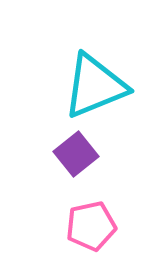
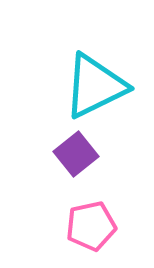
cyan triangle: rotated 4 degrees counterclockwise
